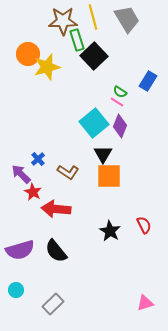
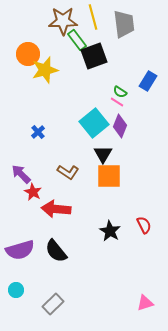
gray trapezoid: moved 3 px left, 5 px down; rotated 24 degrees clockwise
green rectangle: rotated 20 degrees counterclockwise
black square: rotated 24 degrees clockwise
yellow star: moved 2 px left, 3 px down
blue cross: moved 27 px up
